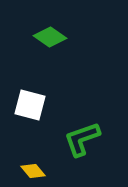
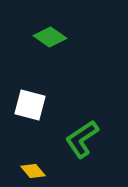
green L-shape: rotated 15 degrees counterclockwise
